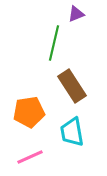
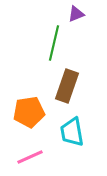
brown rectangle: moved 5 px left; rotated 52 degrees clockwise
